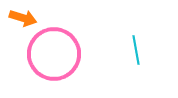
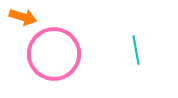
orange arrow: moved 1 px up
